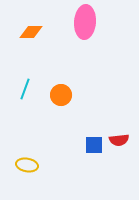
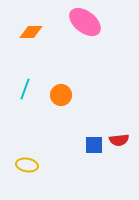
pink ellipse: rotated 56 degrees counterclockwise
